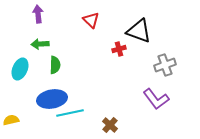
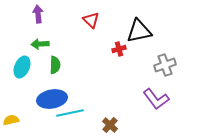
black triangle: rotated 32 degrees counterclockwise
cyan ellipse: moved 2 px right, 2 px up
